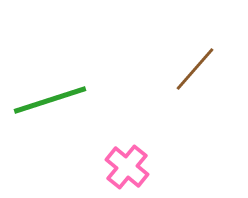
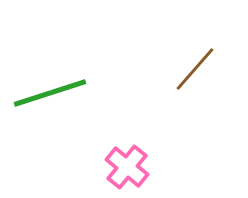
green line: moved 7 px up
